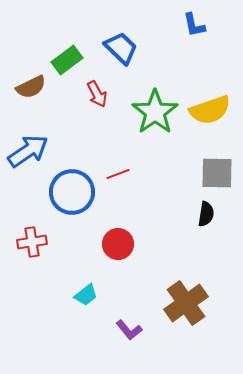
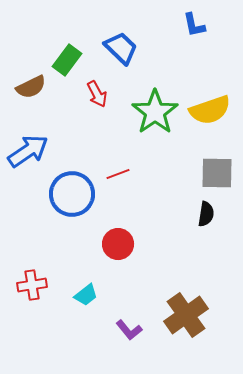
green rectangle: rotated 16 degrees counterclockwise
blue circle: moved 2 px down
red cross: moved 43 px down
brown cross: moved 12 px down
